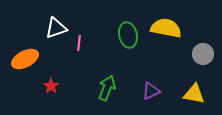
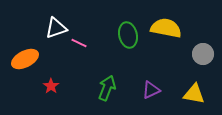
pink line: rotated 70 degrees counterclockwise
purple triangle: moved 1 px up
